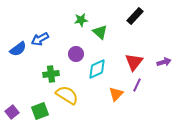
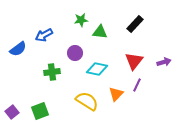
black rectangle: moved 8 px down
green triangle: rotated 35 degrees counterclockwise
blue arrow: moved 4 px right, 4 px up
purple circle: moved 1 px left, 1 px up
red triangle: moved 1 px up
cyan diamond: rotated 35 degrees clockwise
green cross: moved 1 px right, 2 px up
yellow semicircle: moved 20 px right, 6 px down
